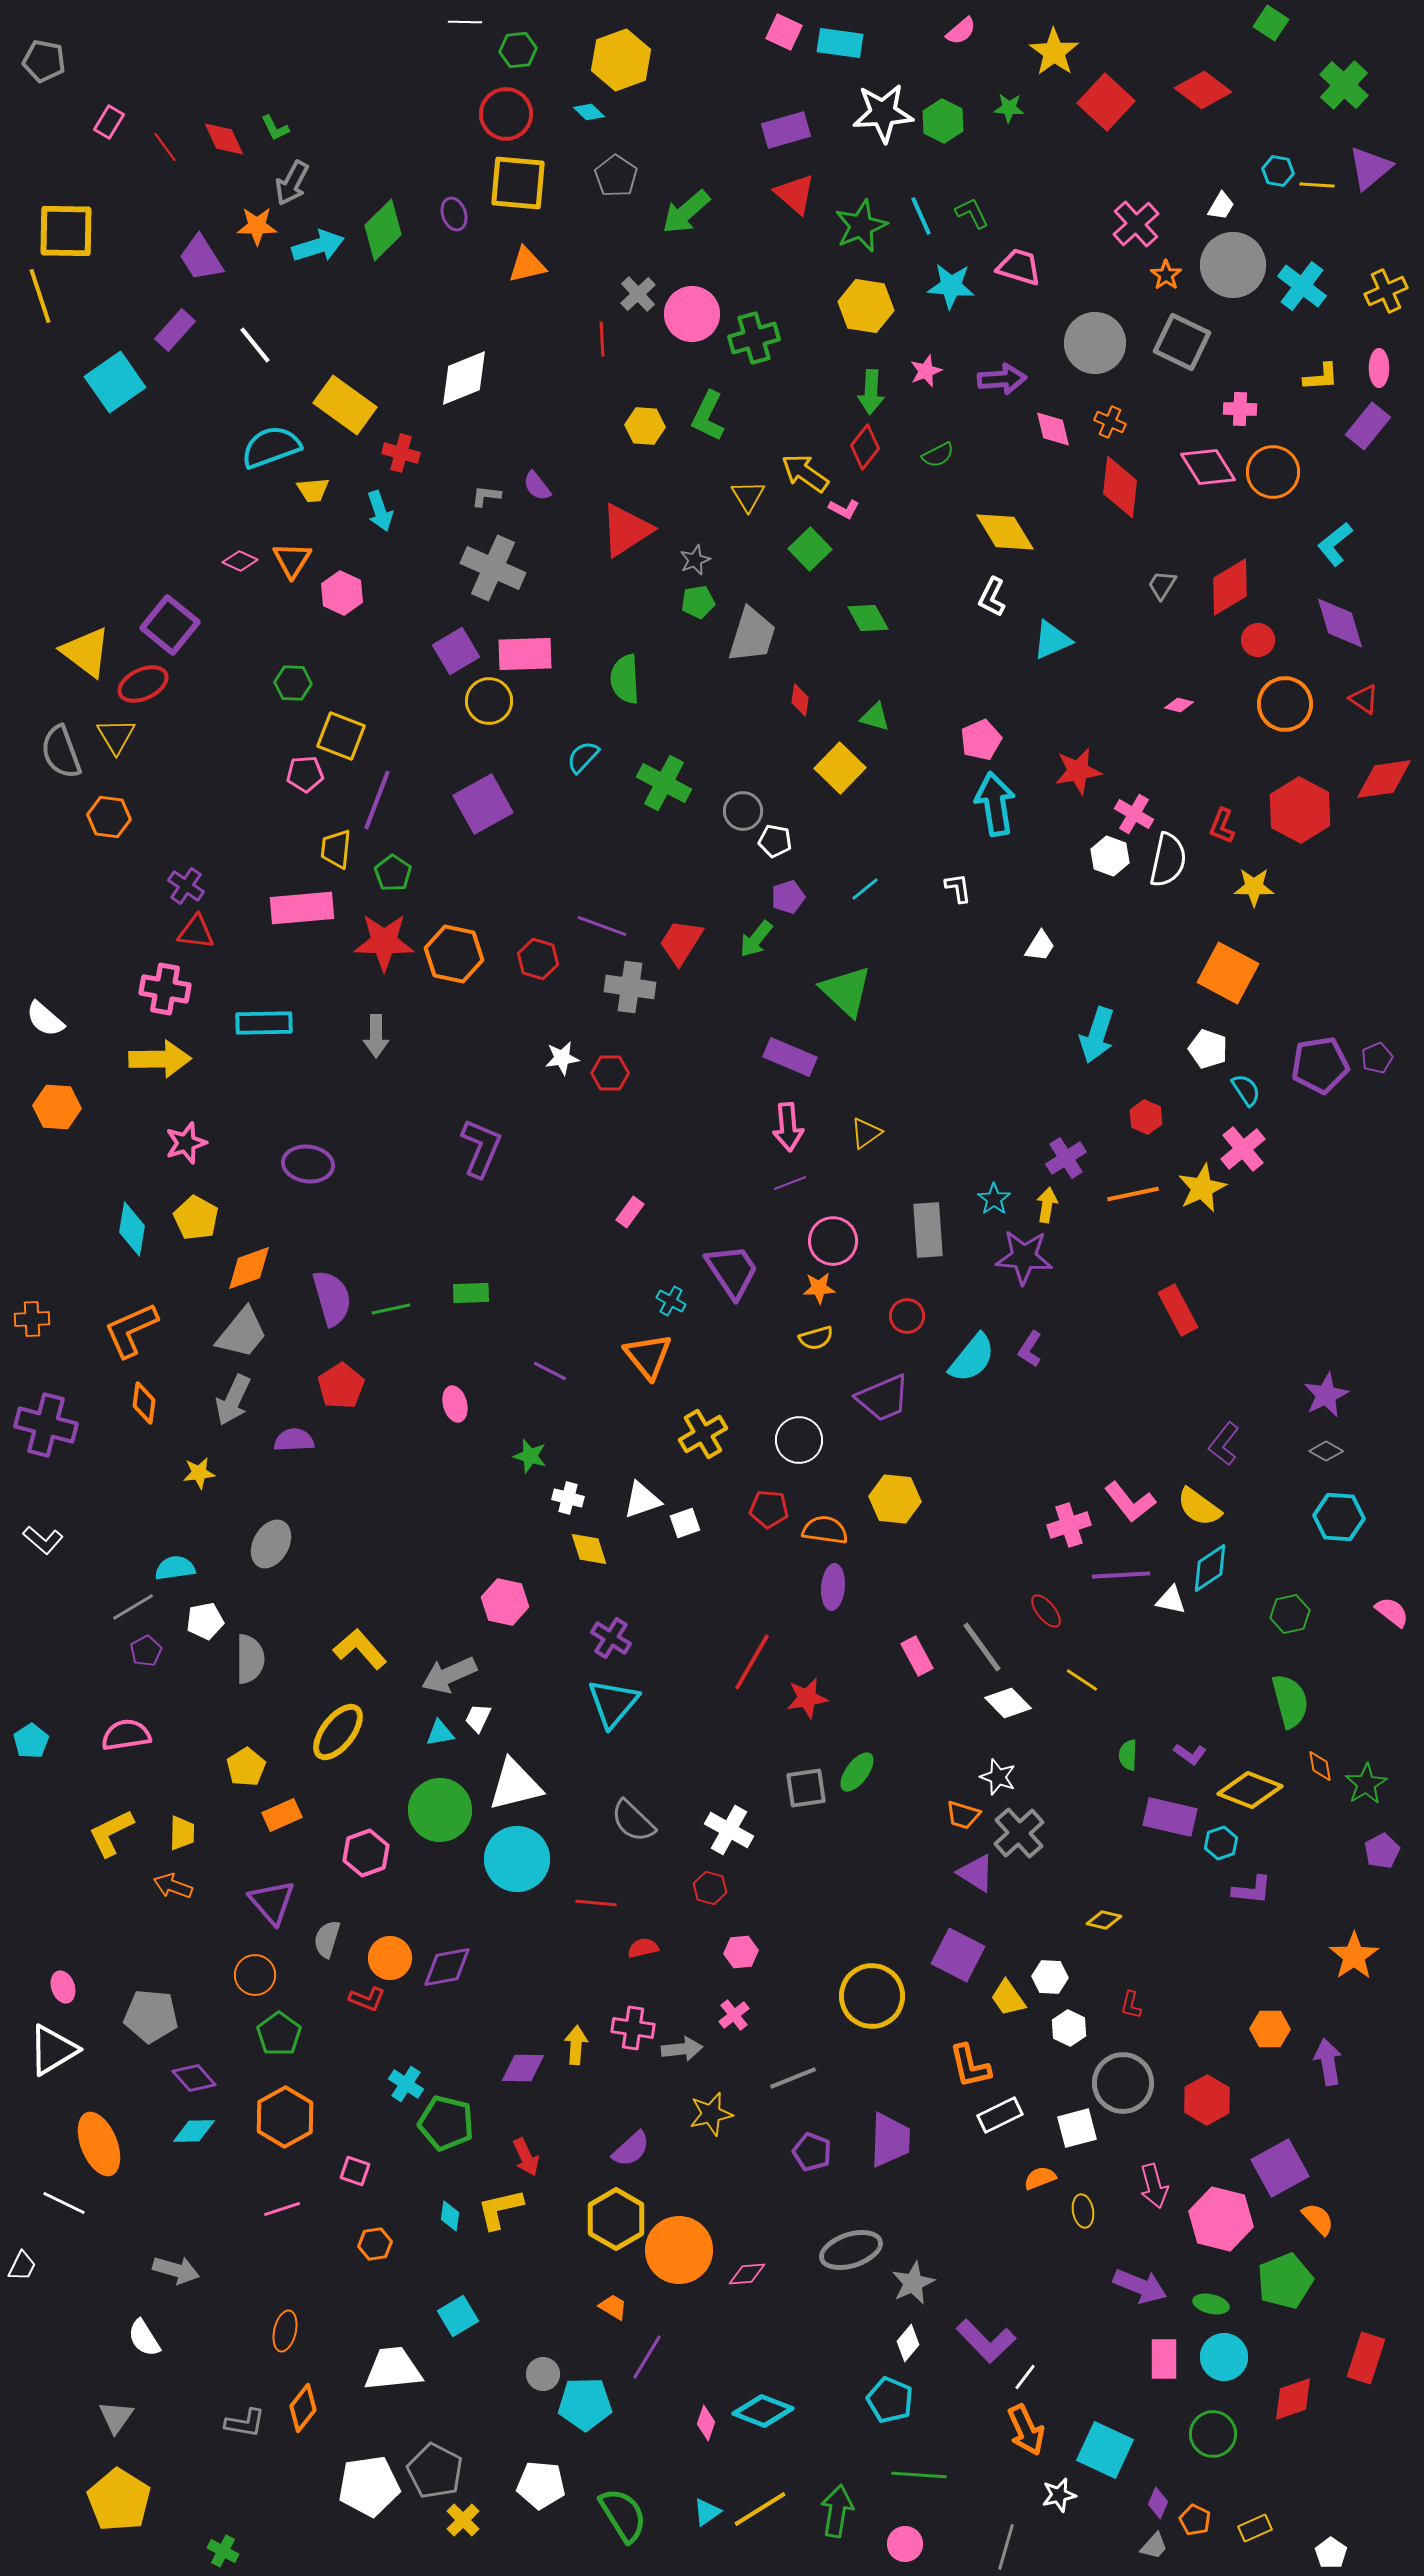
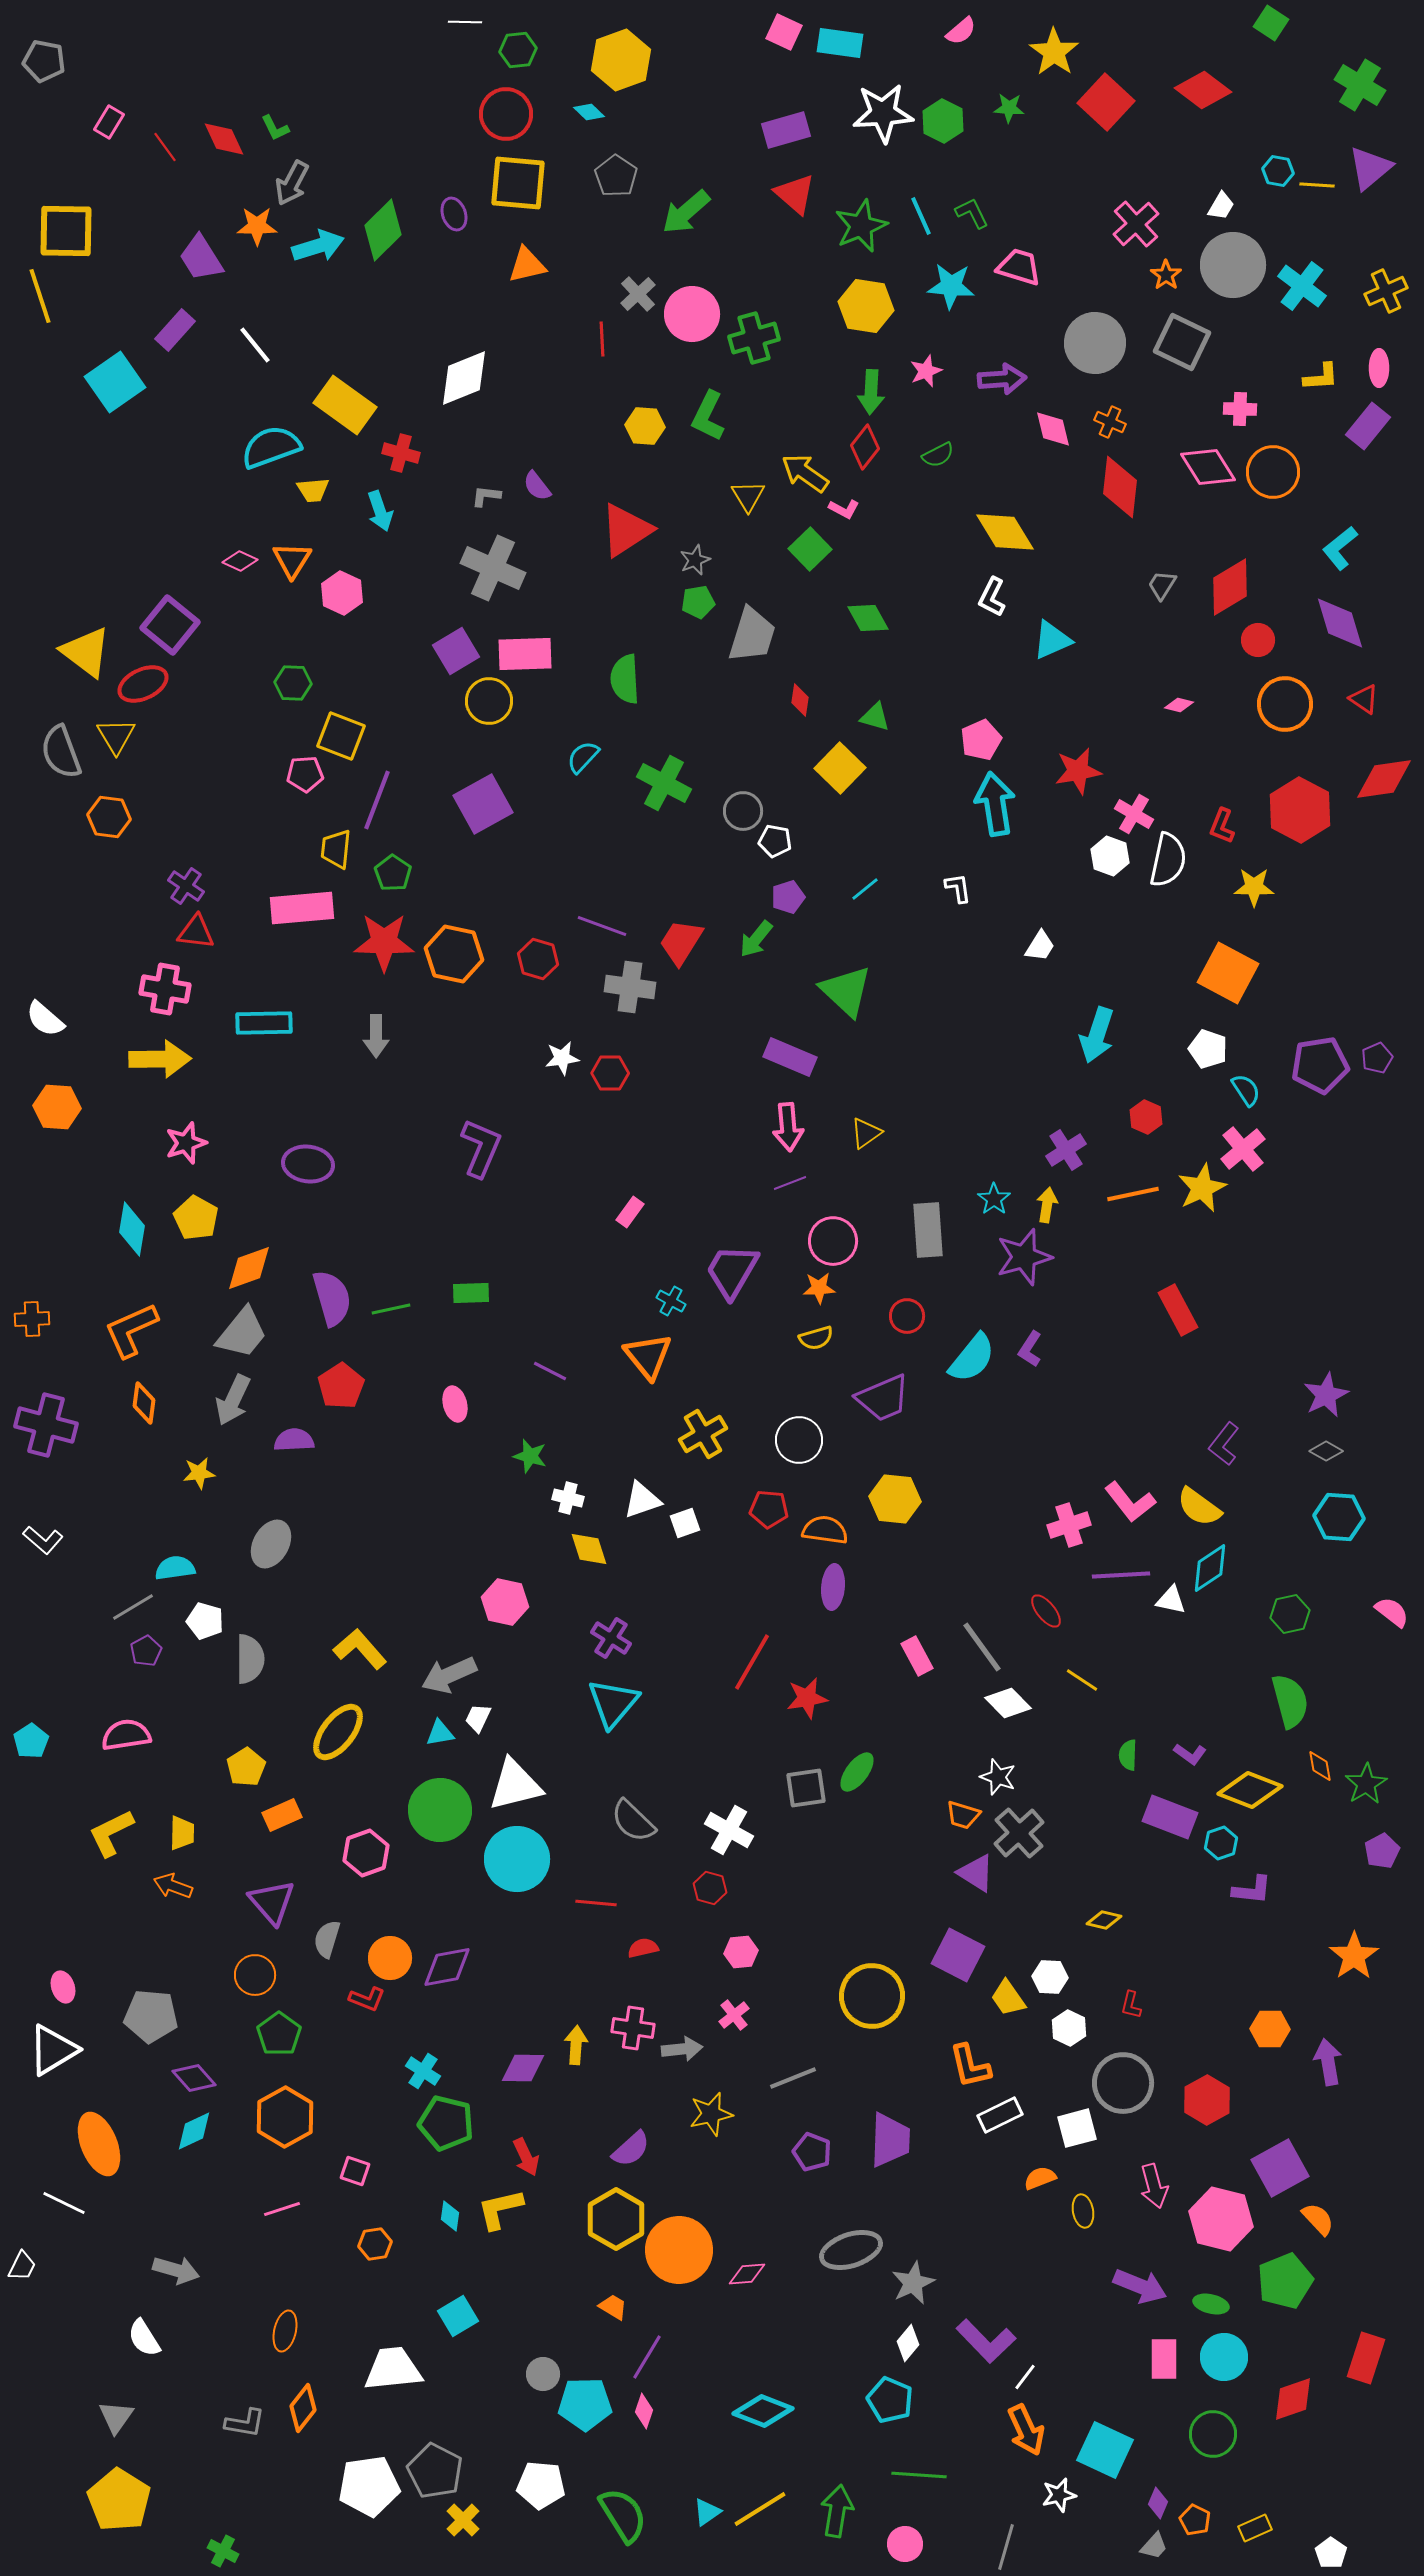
green cross at (1344, 85): moved 16 px right; rotated 12 degrees counterclockwise
cyan L-shape at (1335, 544): moved 5 px right, 4 px down
purple cross at (1066, 1158): moved 8 px up
purple star at (1024, 1257): rotated 20 degrees counterclockwise
purple trapezoid at (732, 1271): rotated 116 degrees counterclockwise
white pentagon at (205, 1621): rotated 27 degrees clockwise
purple rectangle at (1170, 1817): rotated 8 degrees clockwise
cyan cross at (406, 2084): moved 17 px right, 13 px up
cyan diamond at (194, 2131): rotated 24 degrees counterclockwise
pink diamond at (706, 2423): moved 62 px left, 12 px up
